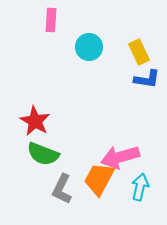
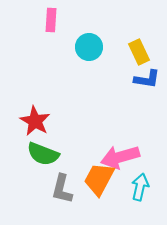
gray L-shape: rotated 12 degrees counterclockwise
